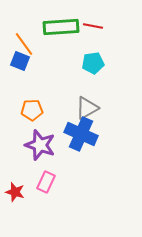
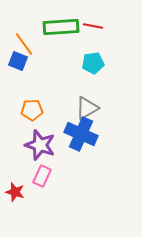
blue square: moved 2 px left
pink rectangle: moved 4 px left, 6 px up
